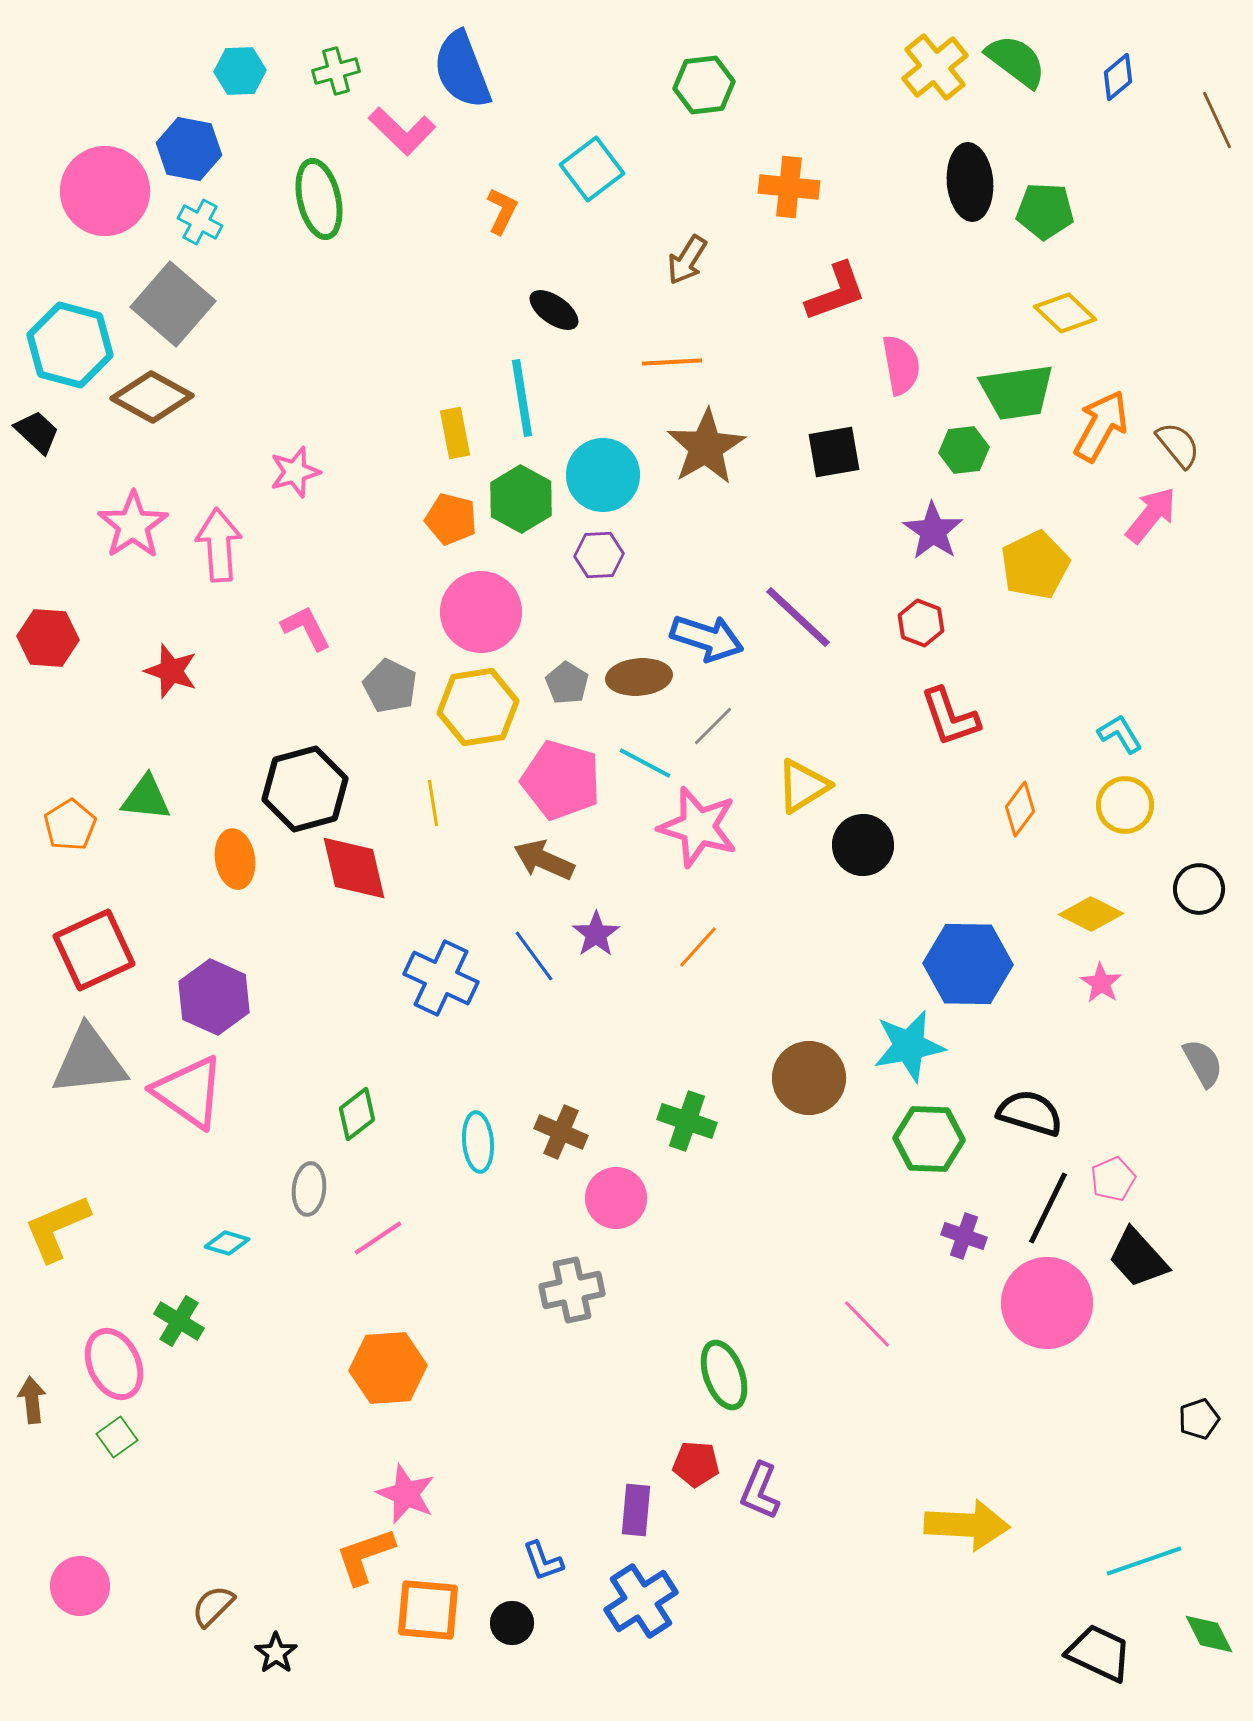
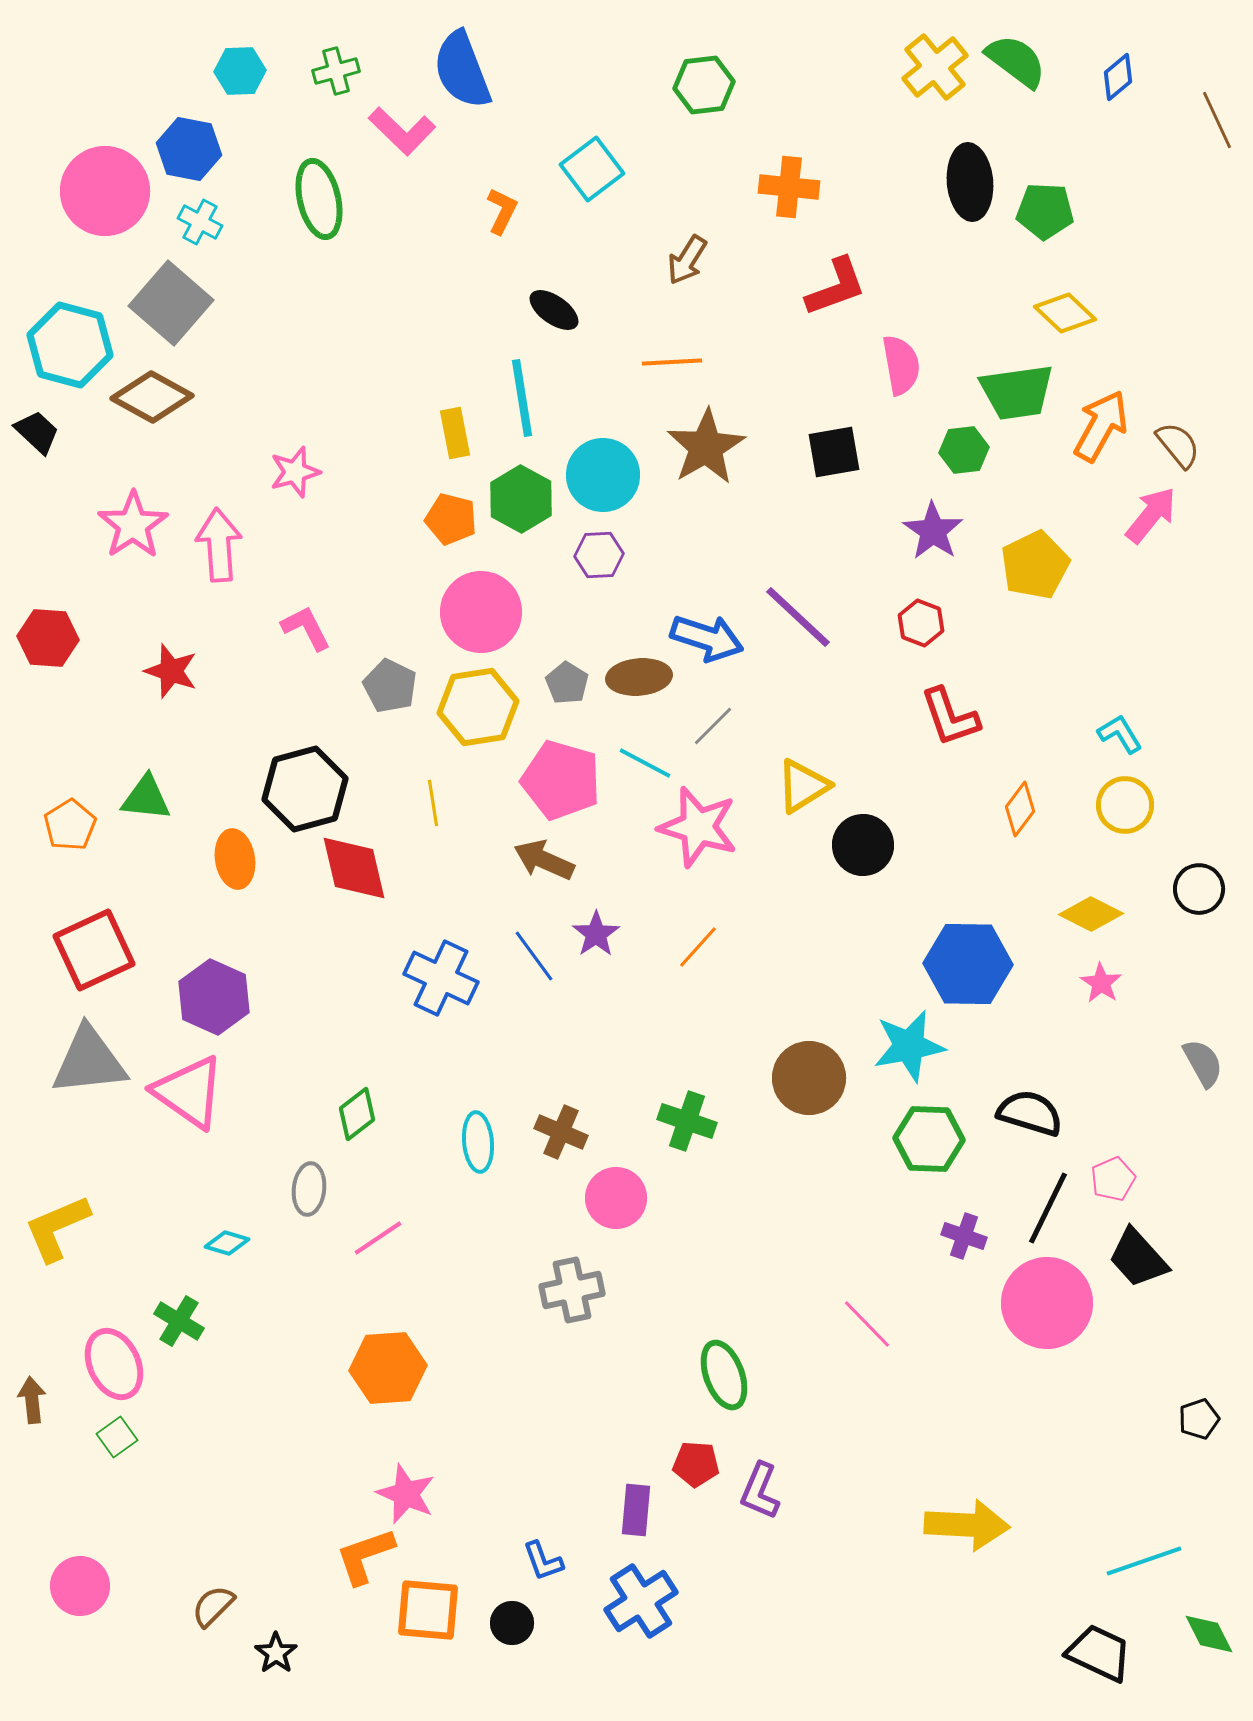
red L-shape at (836, 292): moved 5 px up
gray square at (173, 304): moved 2 px left, 1 px up
